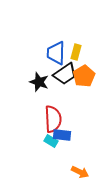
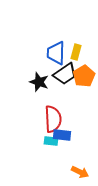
cyan rectangle: rotated 24 degrees counterclockwise
